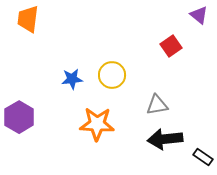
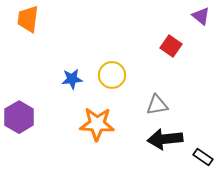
purple triangle: moved 2 px right, 1 px down
red square: rotated 20 degrees counterclockwise
